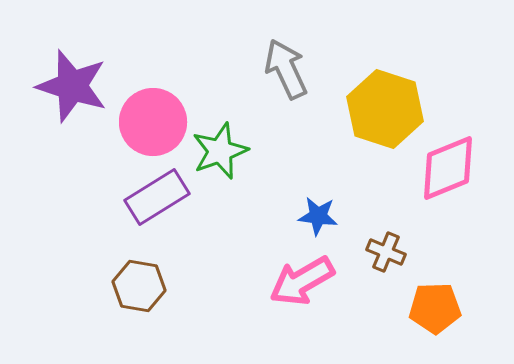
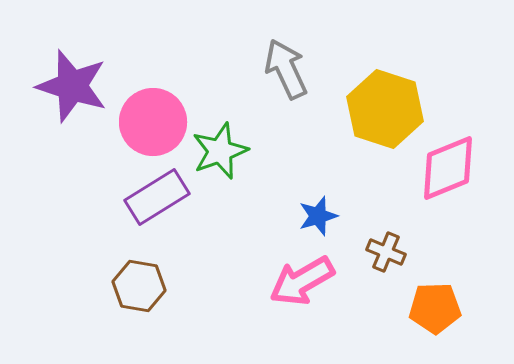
blue star: rotated 24 degrees counterclockwise
